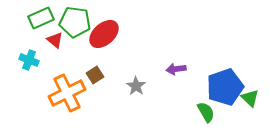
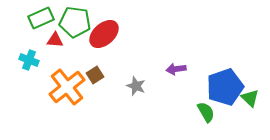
red triangle: rotated 36 degrees counterclockwise
gray star: rotated 12 degrees counterclockwise
orange cross: moved 6 px up; rotated 12 degrees counterclockwise
